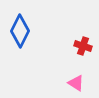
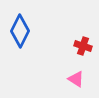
pink triangle: moved 4 px up
